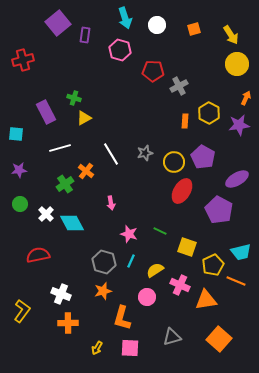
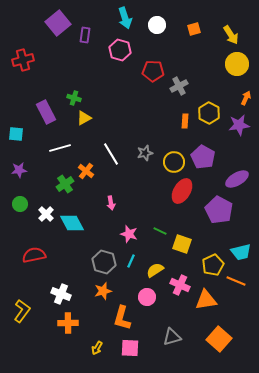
yellow square at (187, 247): moved 5 px left, 3 px up
red semicircle at (38, 255): moved 4 px left
